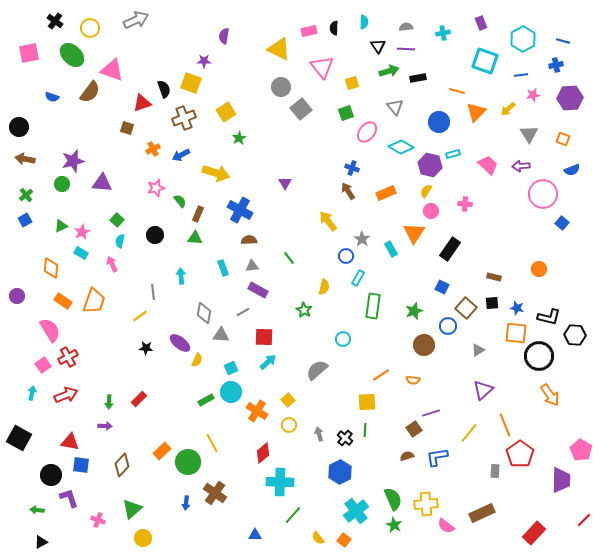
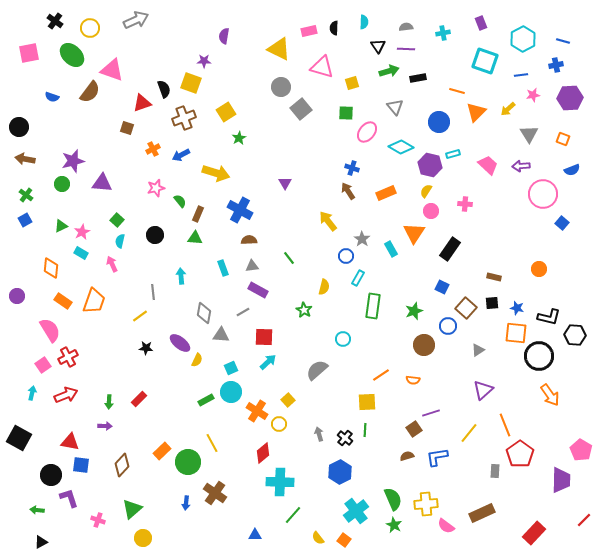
pink triangle at (322, 67): rotated 35 degrees counterclockwise
green square at (346, 113): rotated 21 degrees clockwise
green cross at (26, 195): rotated 16 degrees counterclockwise
yellow circle at (289, 425): moved 10 px left, 1 px up
